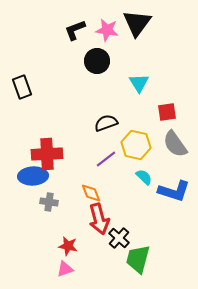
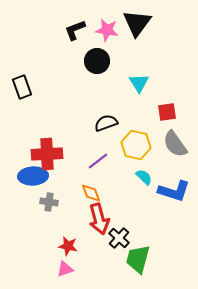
purple line: moved 8 px left, 2 px down
